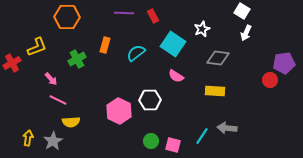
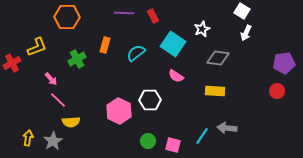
red circle: moved 7 px right, 11 px down
pink line: rotated 18 degrees clockwise
green circle: moved 3 px left
